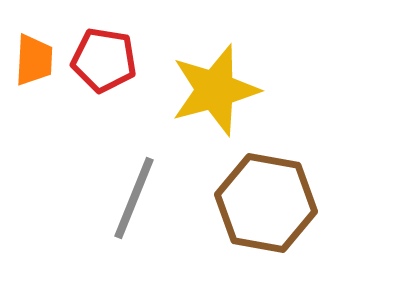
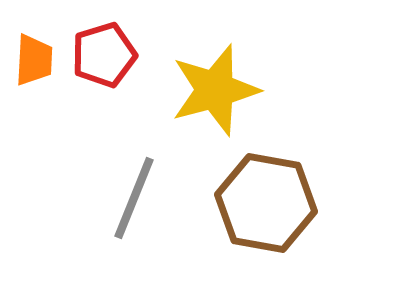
red pentagon: moved 5 px up; rotated 26 degrees counterclockwise
